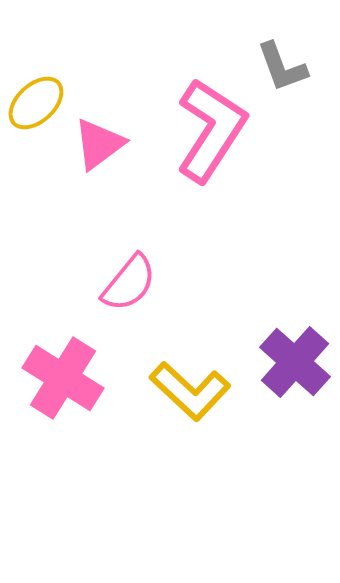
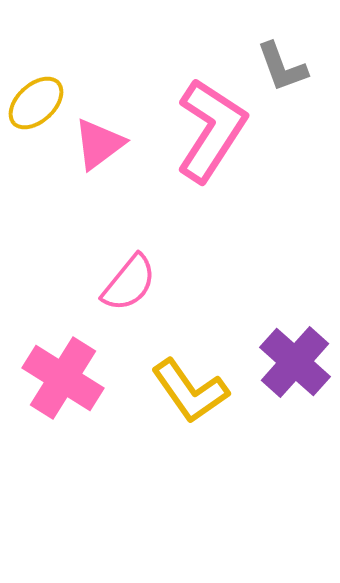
yellow L-shape: rotated 12 degrees clockwise
